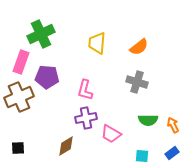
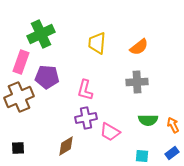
gray cross: rotated 20 degrees counterclockwise
pink trapezoid: moved 1 px left, 2 px up
